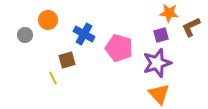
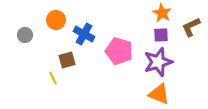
orange star: moved 7 px left; rotated 24 degrees clockwise
orange circle: moved 8 px right
purple square: rotated 14 degrees clockwise
pink pentagon: moved 3 px down
purple star: moved 1 px right, 1 px up
orange triangle: rotated 25 degrees counterclockwise
